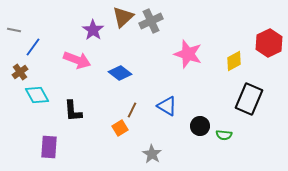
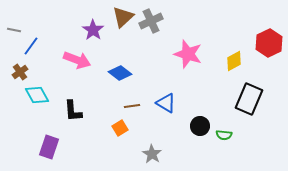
blue line: moved 2 px left, 1 px up
blue triangle: moved 1 px left, 3 px up
brown line: moved 4 px up; rotated 56 degrees clockwise
purple rectangle: rotated 15 degrees clockwise
